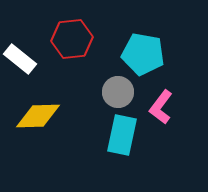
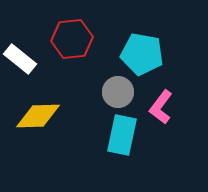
cyan pentagon: moved 1 px left
